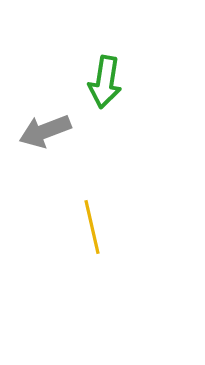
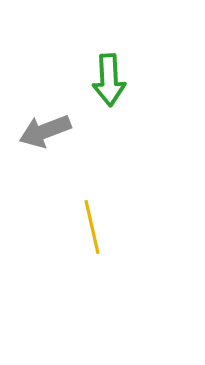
green arrow: moved 4 px right, 2 px up; rotated 12 degrees counterclockwise
